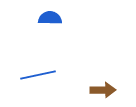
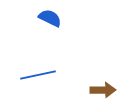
blue semicircle: rotated 25 degrees clockwise
